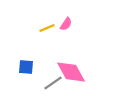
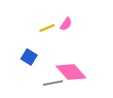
blue square: moved 3 px right, 10 px up; rotated 28 degrees clockwise
pink diamond: rotated 12 degrees counterclockwise
gray line: rotated 24 degrees clockwise
